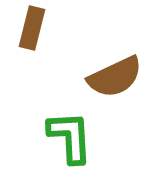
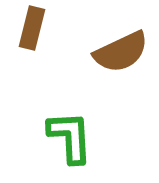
brown semicircle: moved 6 px right, 25 px up
